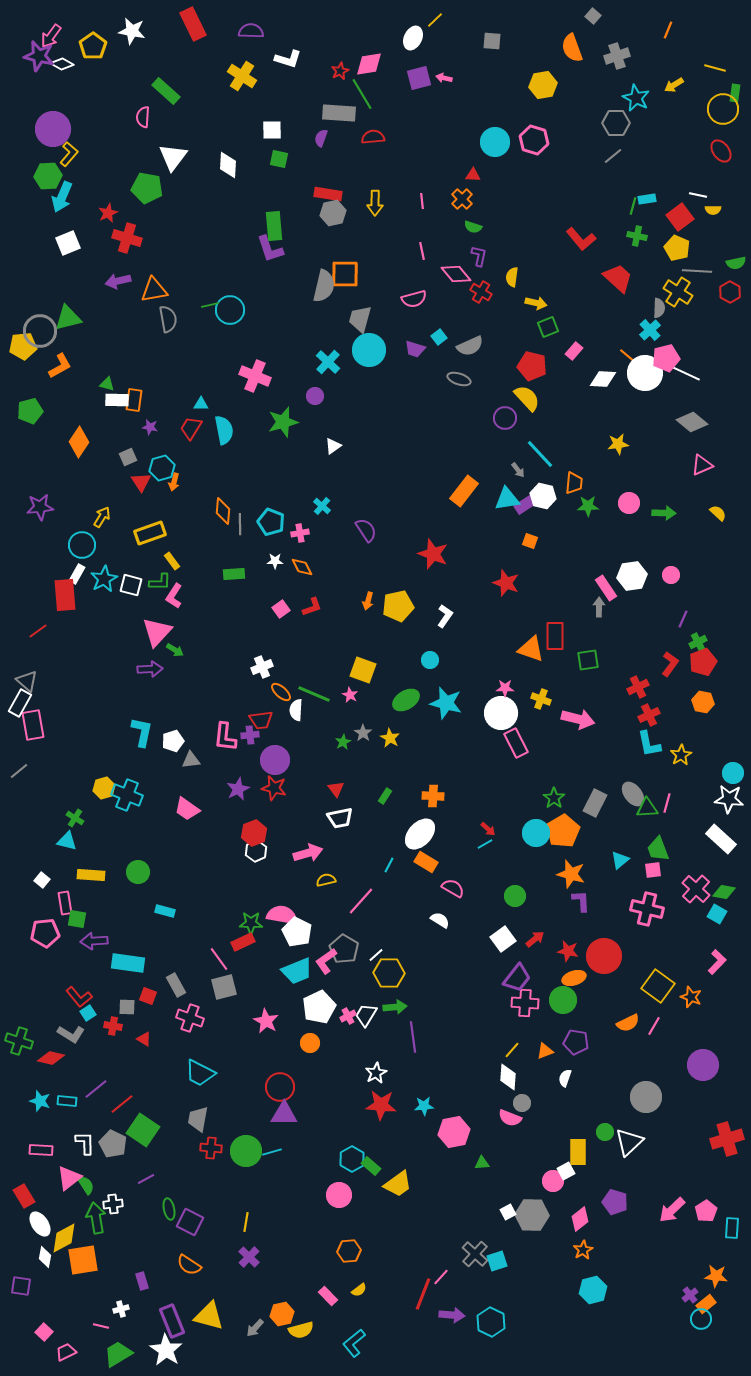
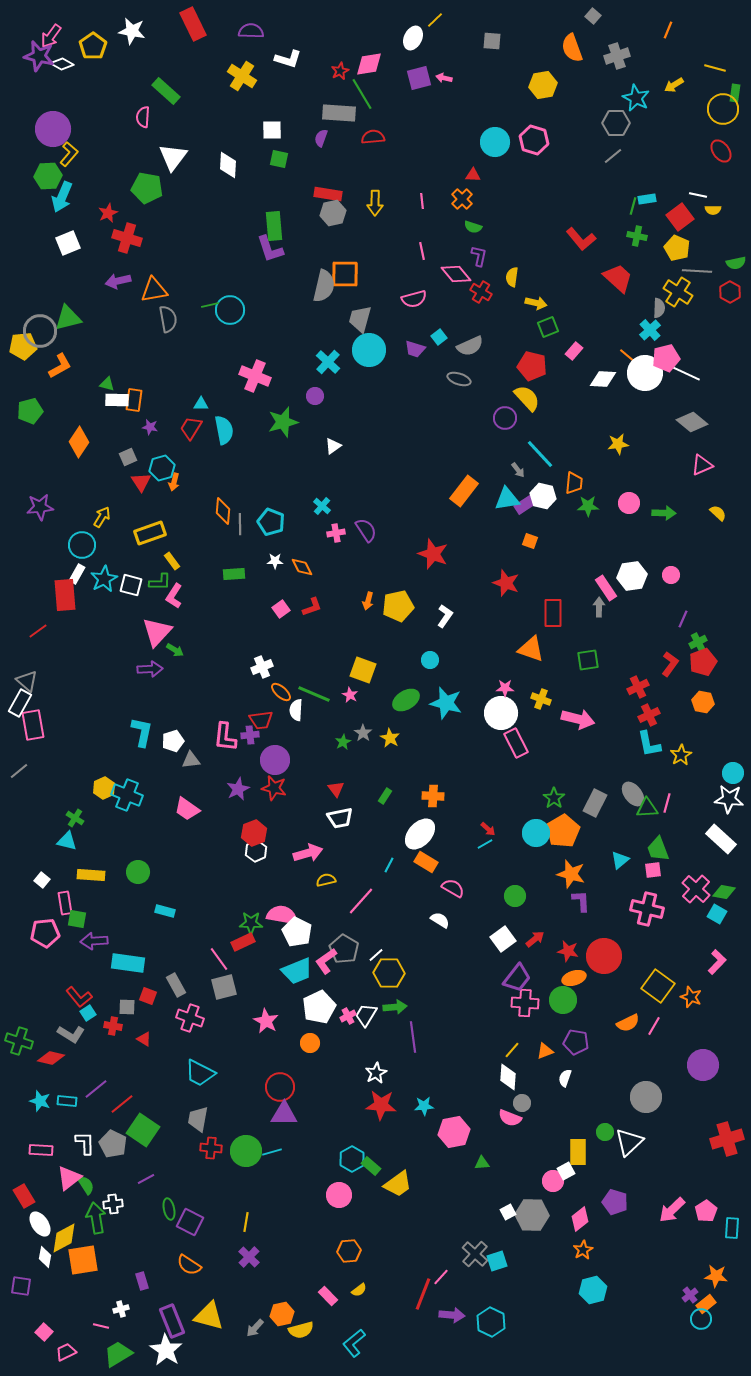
pink cross at (300, 533): moved 36 px right
red rectangle at (555, 636): moved 2 px left, 23 px up
yellow hexagon at (104, 788): rotated 10 degrees counterclockwise
